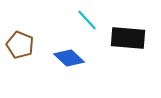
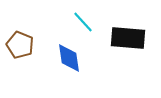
cyan line: moved 4 px left, 2 px down
blue diamond: rotated 40 degrees clockwise
